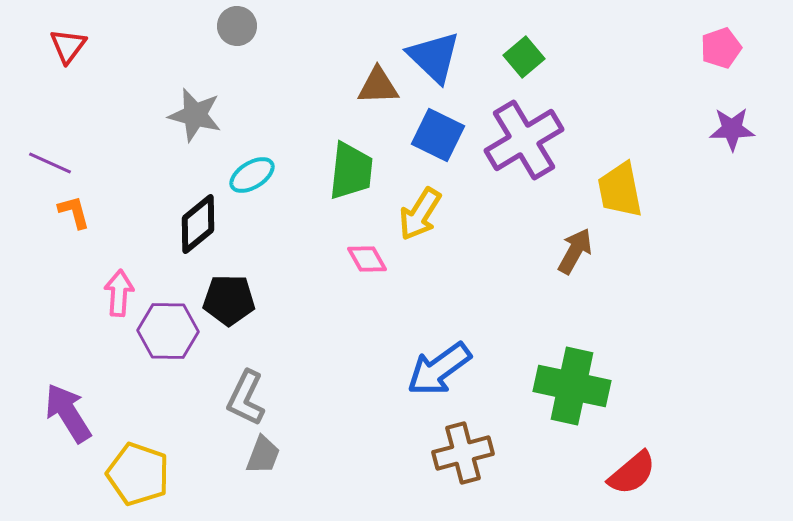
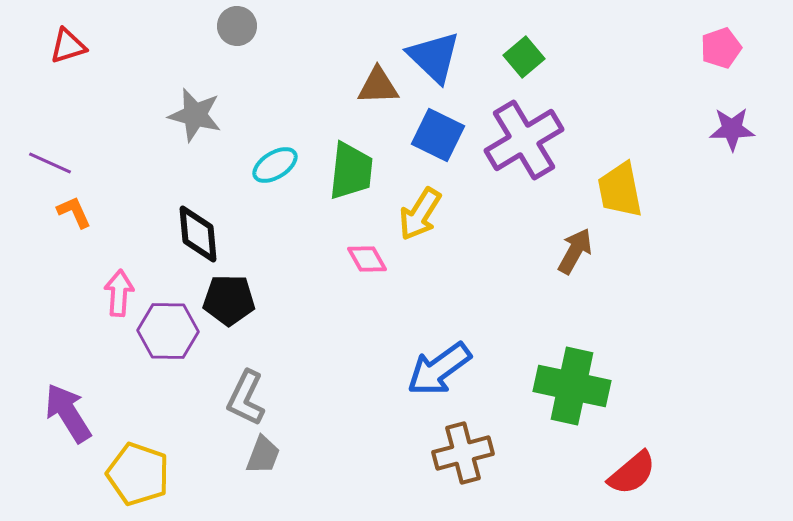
red triangle: rotated 36 degrees clockwise
cyan ellipse: moved 23 px right, 10 px up
orange L-shape: rotated 9 degrees counterclockwise
black diamond: moved 10 px down; rotated 56 degrees counterclockwise
